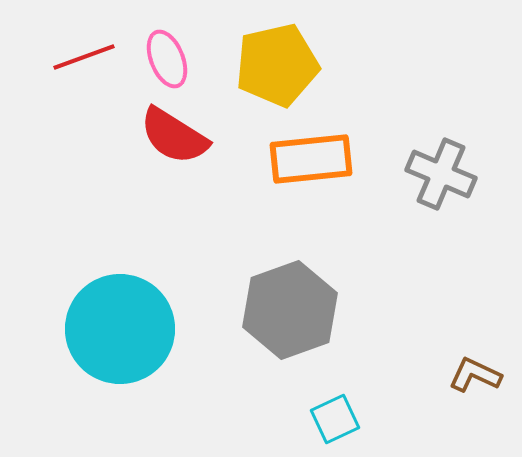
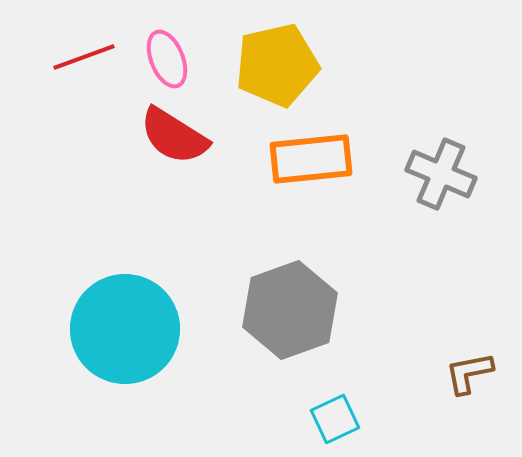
cyan circle: moved 5 px right
brown L-shape: moved 6 px left, 2 px up; rotated 36 degrees counterclockwise
